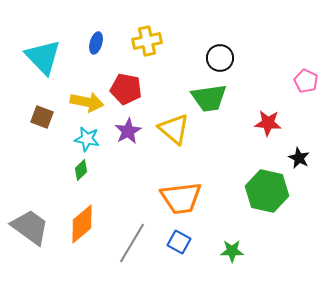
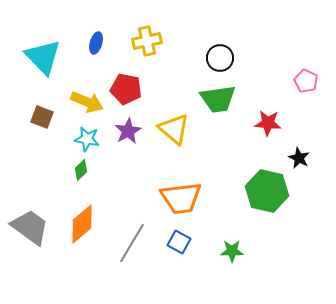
green trapezoid: moved 9 px right, 1 px down
yellow arrow: rotated 12 degrees clockwise
